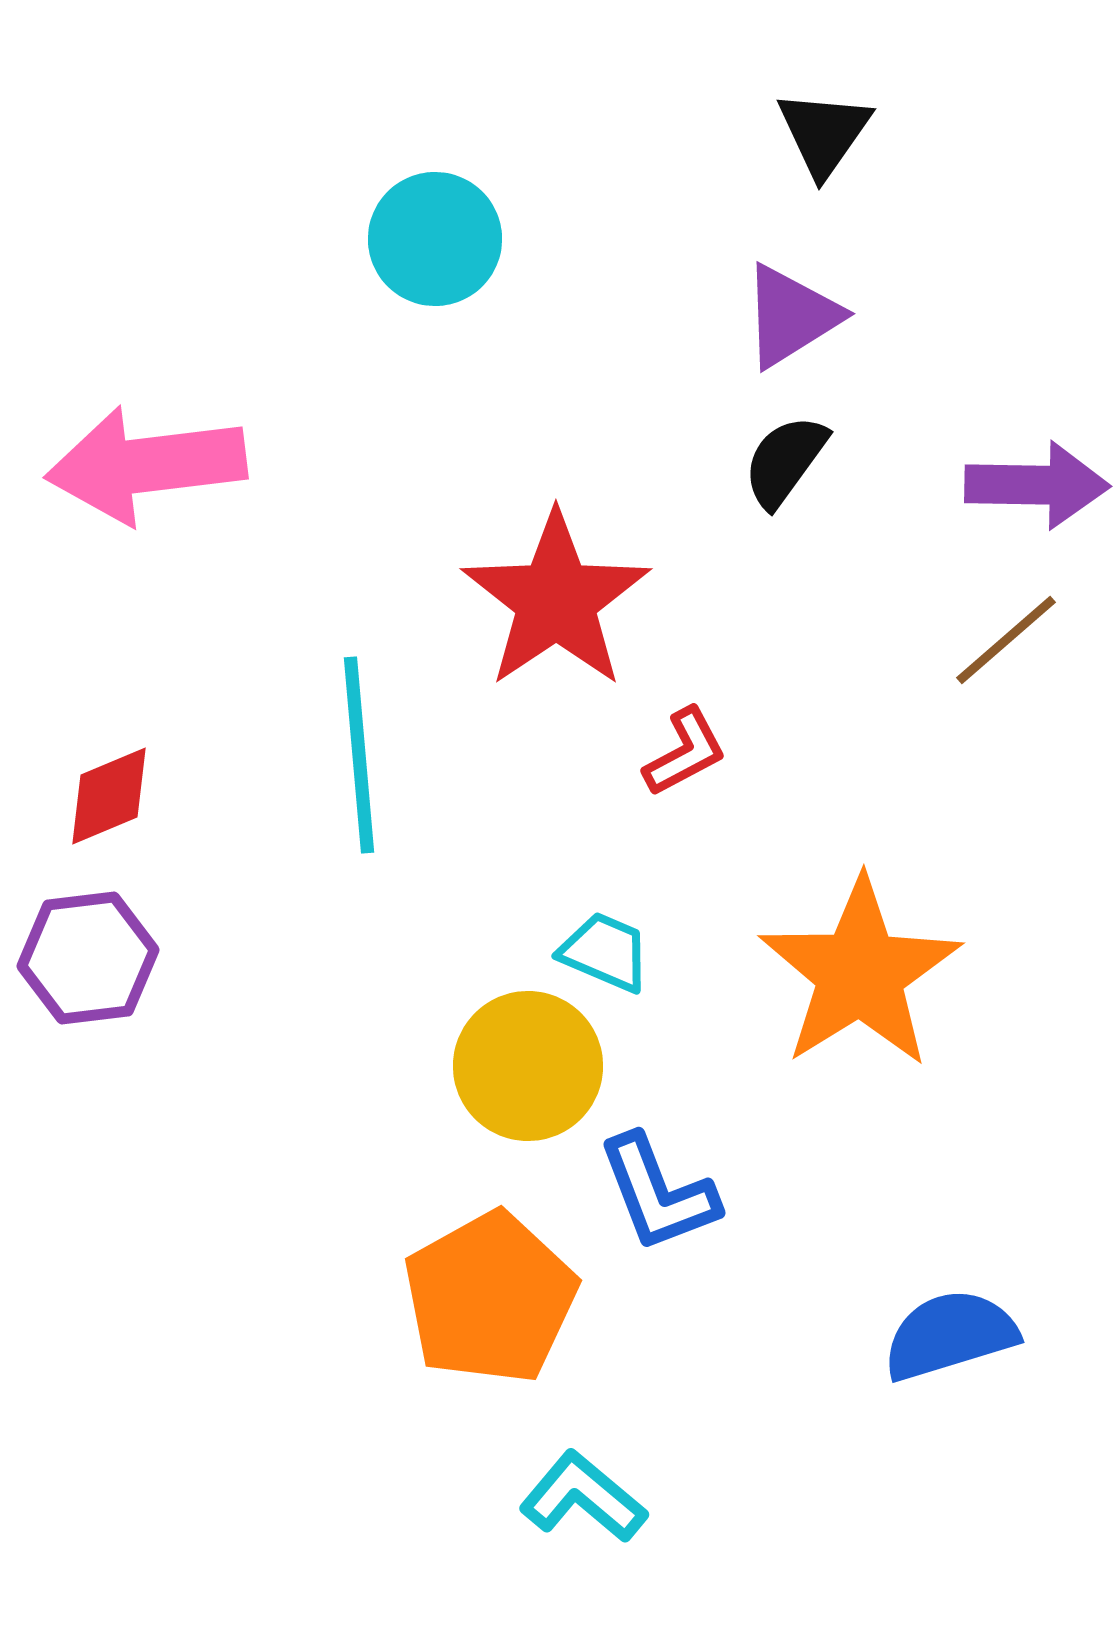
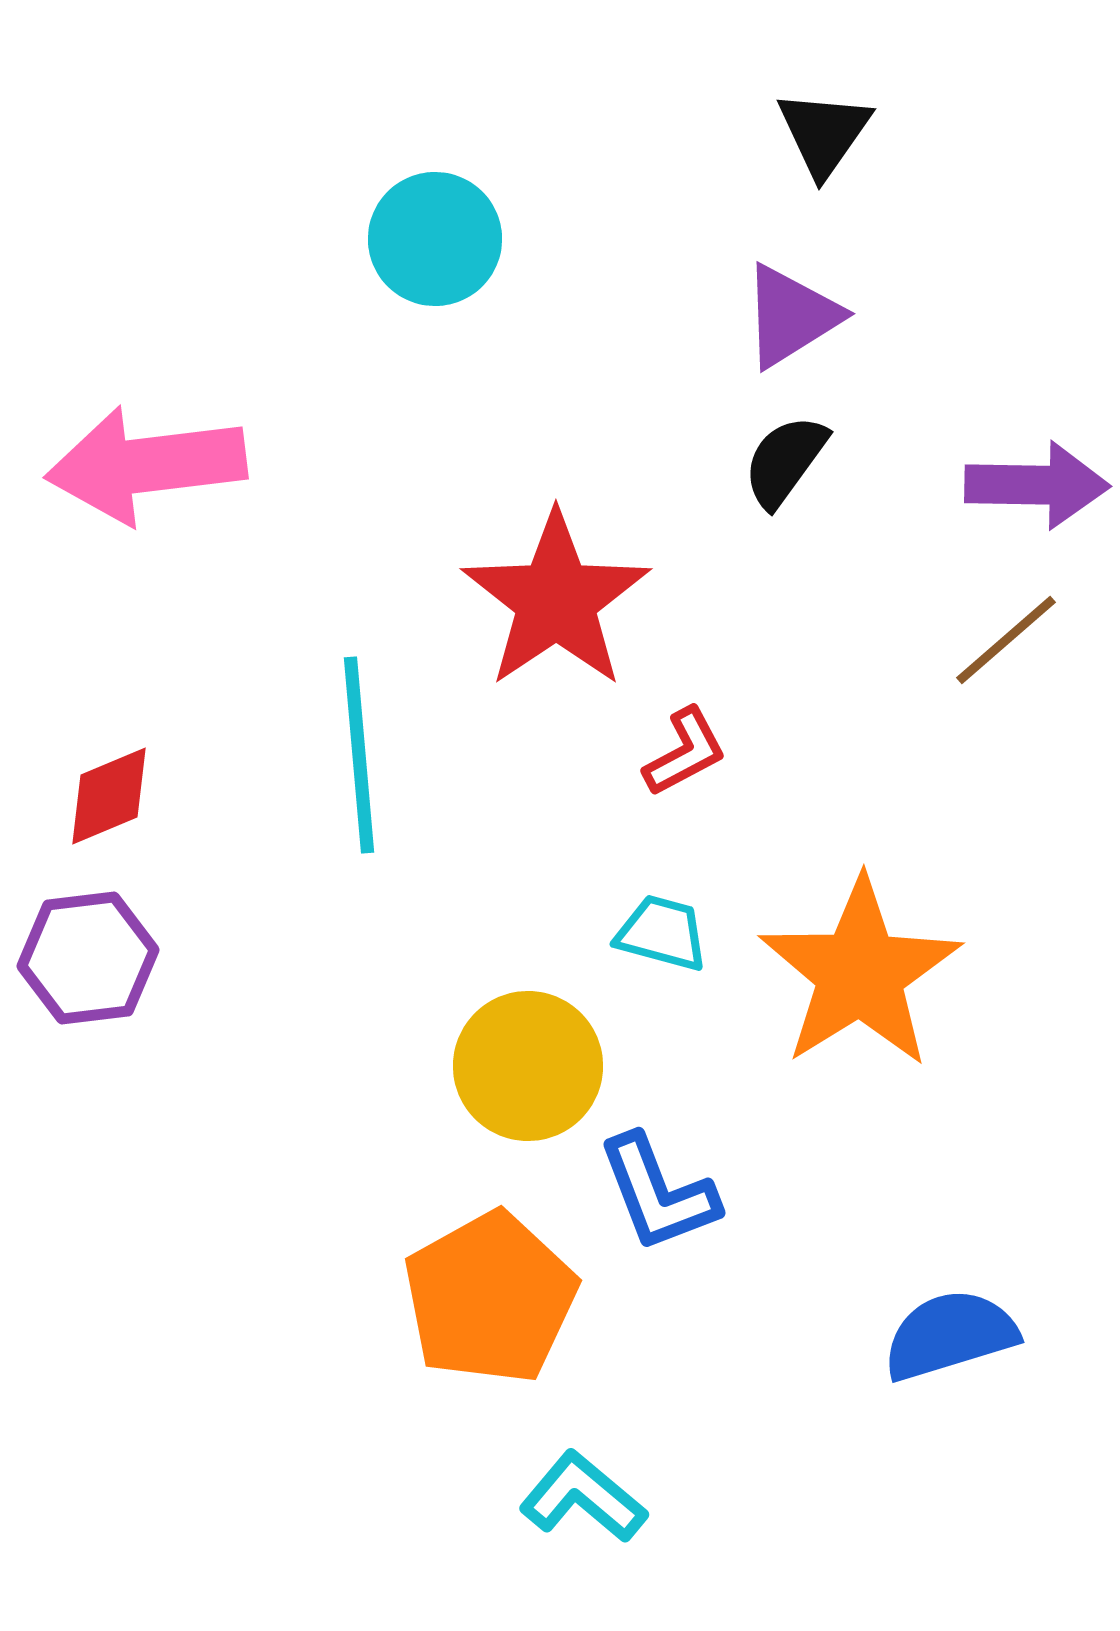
cyan trapezoid: moved 57 px right, 19 px up; rotated 8 degrees counterclockwise
